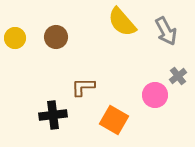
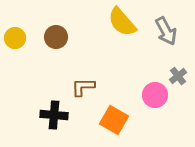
black cross: moved 1 px right; rotated 12 degrees clockwise
